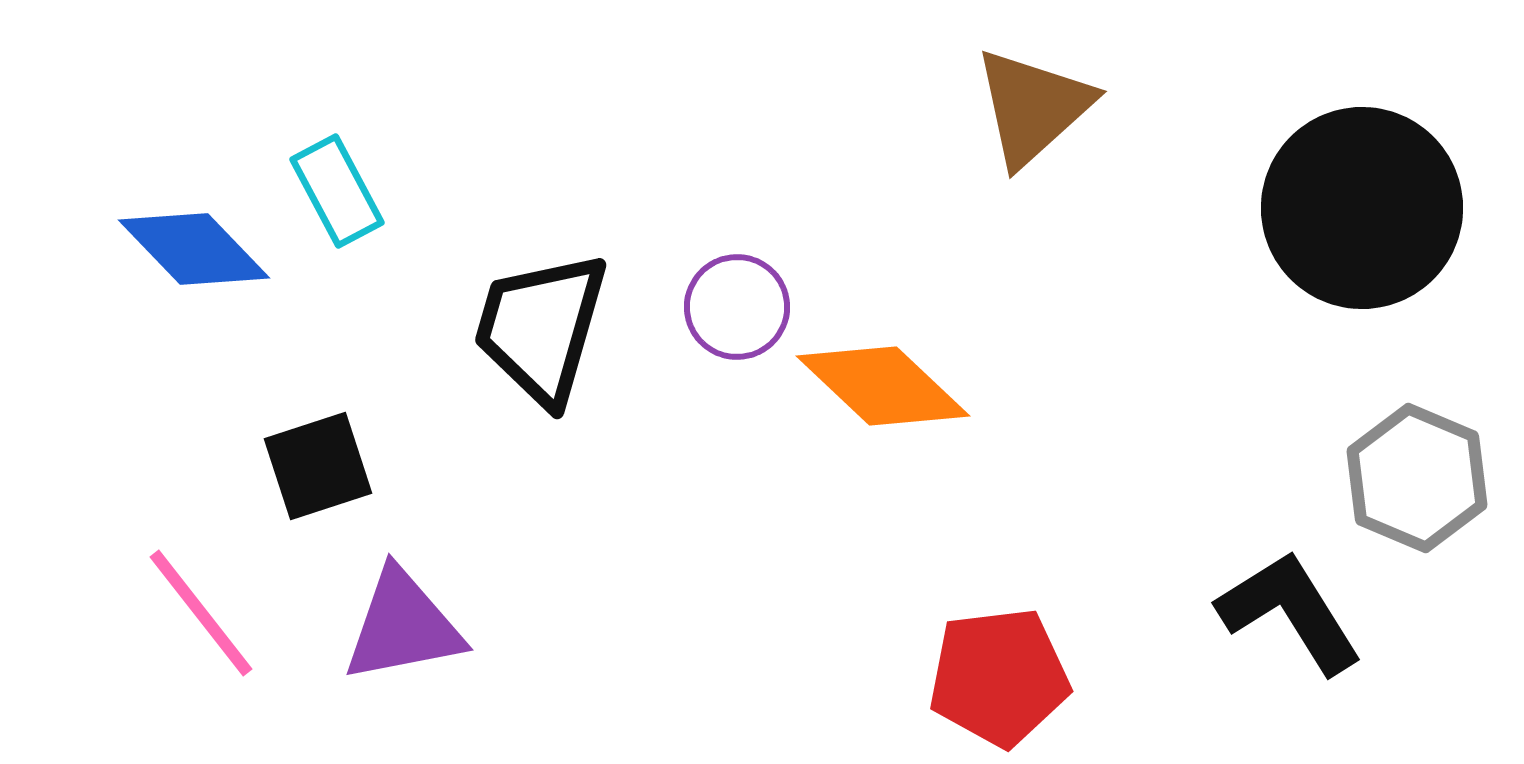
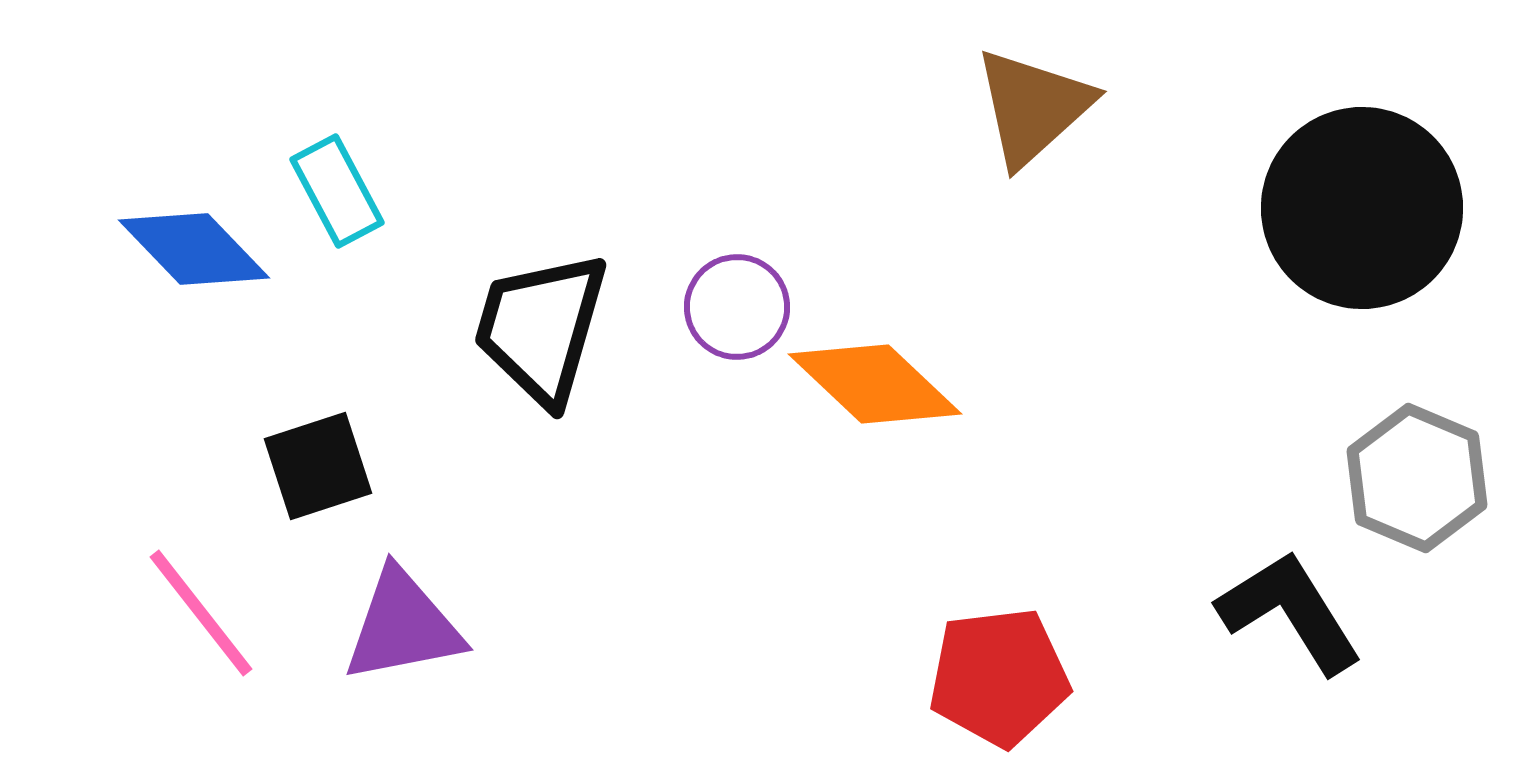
orange diamond: moved 8 px left, 2 px up
